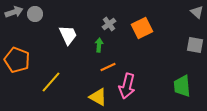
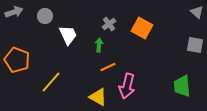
gray circle: moved 10 px right, 2 px down
orange square: rotated 35 degrees counterclockwise
